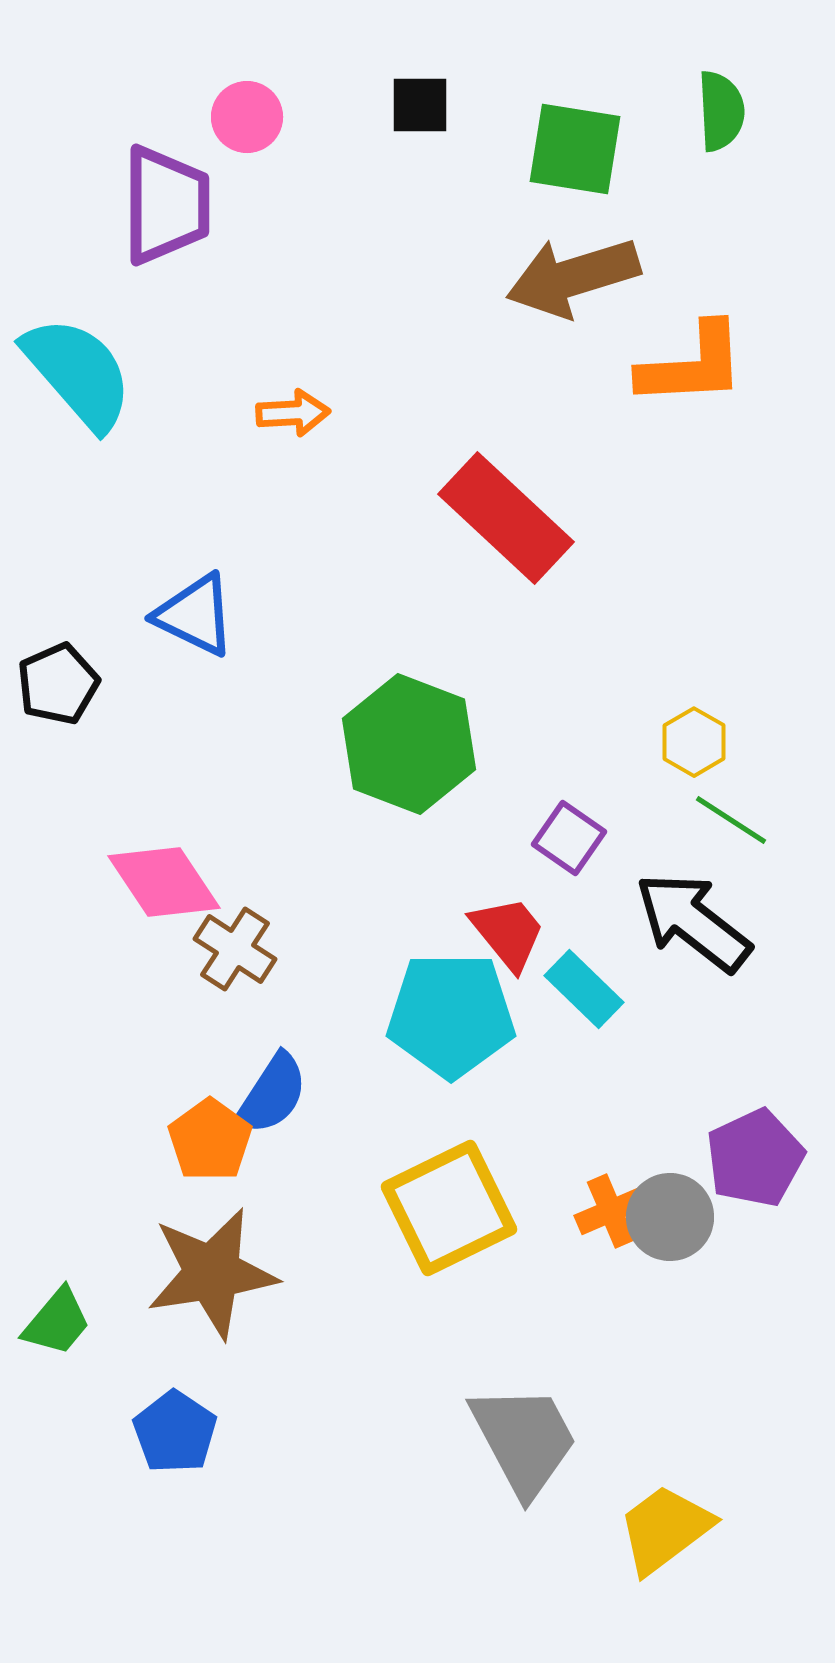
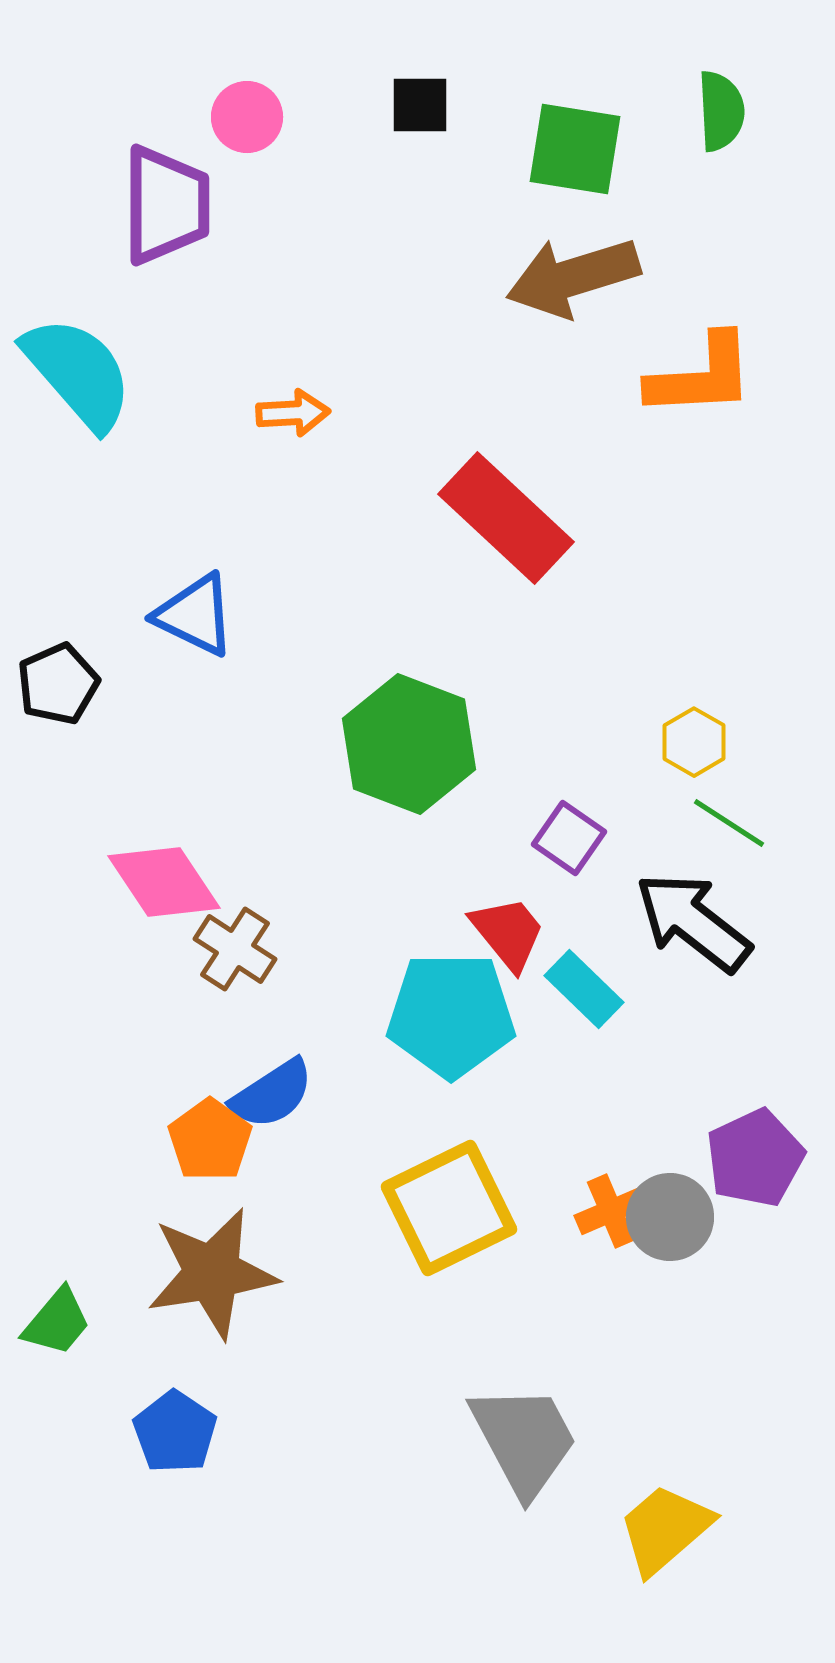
orange L-shape: moved 9 px right, 11 px down
green line: moved 2 px left, 3 px down
blue semicircle: rotated 24 degrees clockwise
yellow trapezoid: rotated 4 degrees counterclockwise
